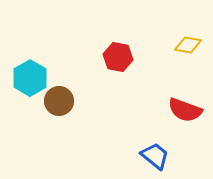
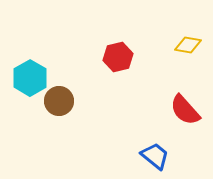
red hexagon: rotated 24 degrees counterclockwise
red semicircle: rotated 28 degrees clockwise
